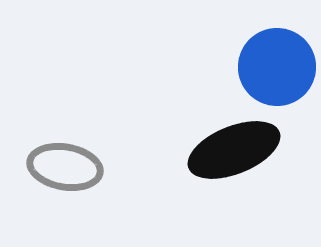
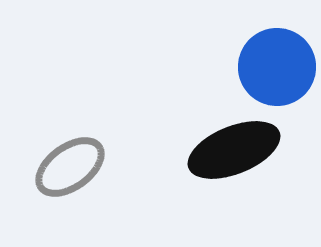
gray ellipse: moved 5 px right; rotated 46 degrees counterclockwise
